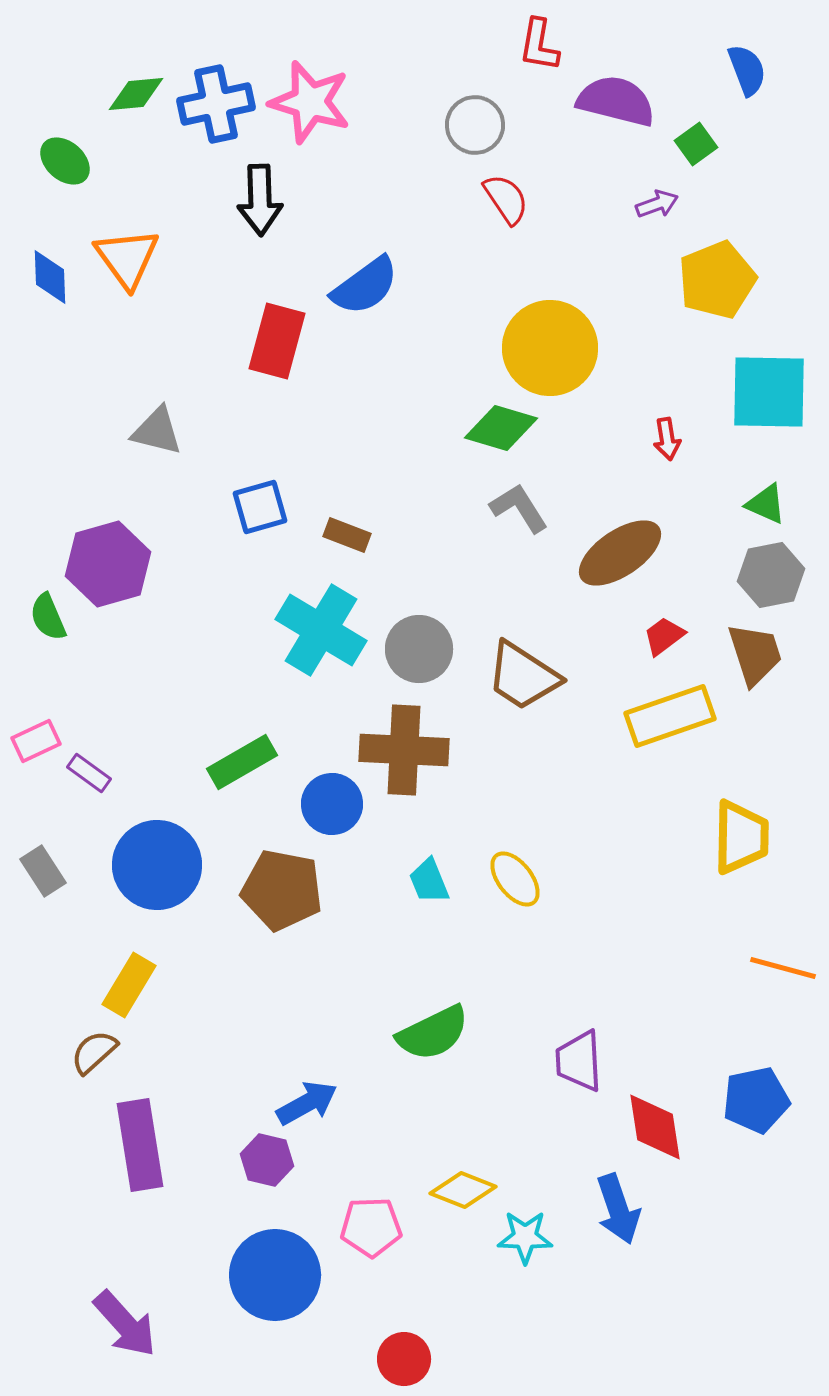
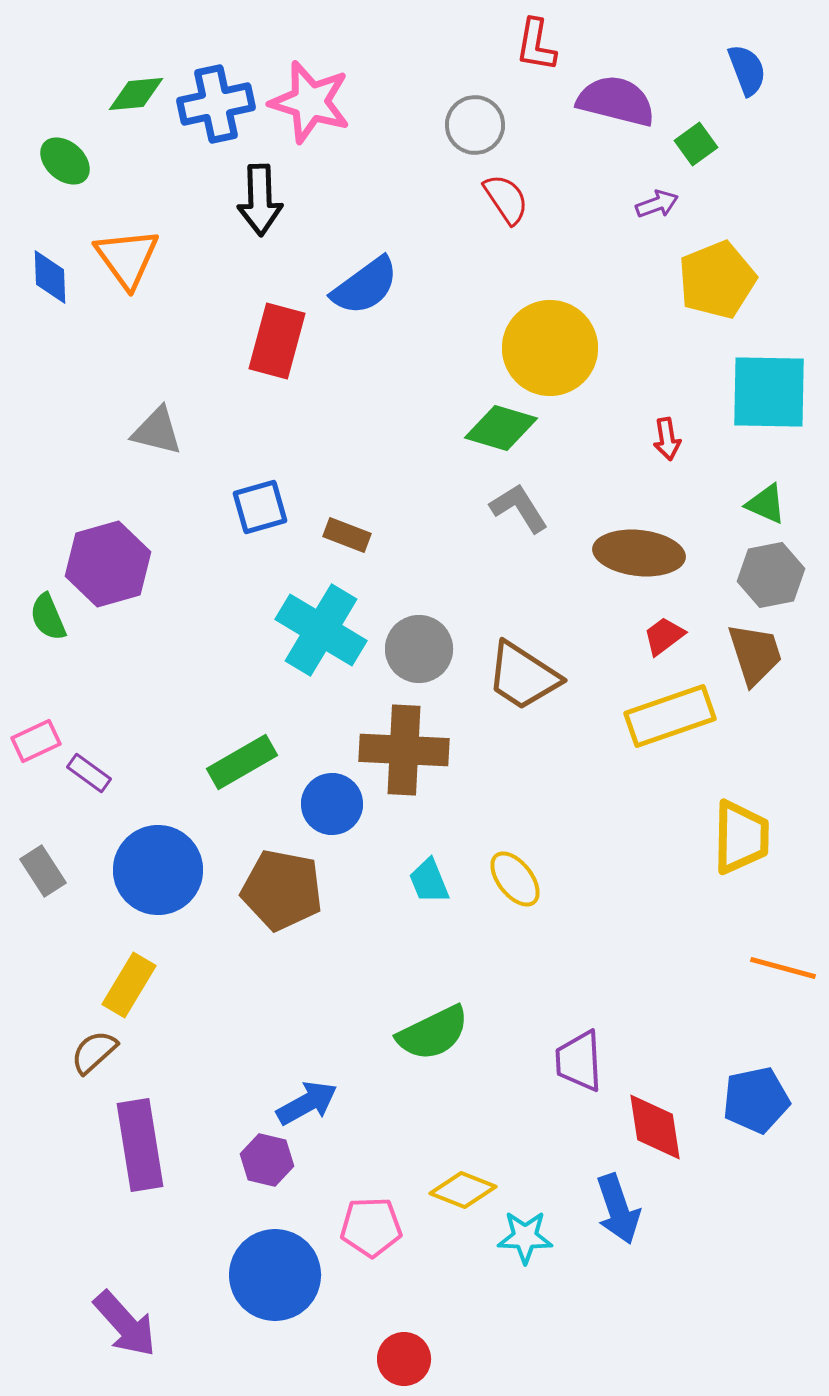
red L-shape at (539, 45): moved 3 px left
brown ellipse at (620, 553): moved 19 px right; rotated 40 degrees clockwise
blue circle at (157, 865): moved 1 px right, 5 px down
